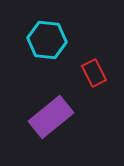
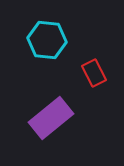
purple rectangle: moved 1 px down
